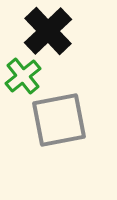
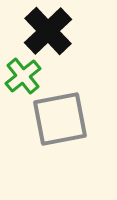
gray square: moved 1 px right, 1 px up
